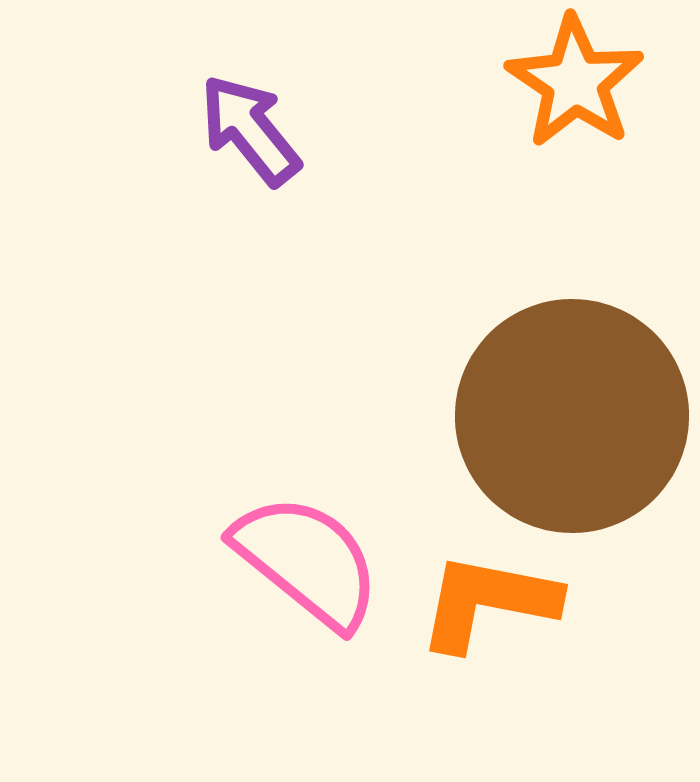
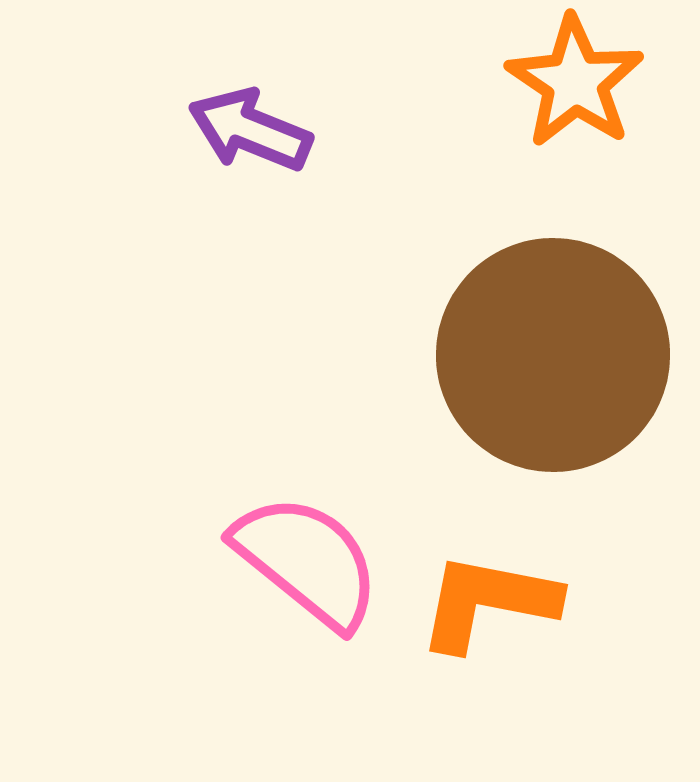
purple arrow: rotated 29 degrees counterclockwise
brown circle: moved 19 px left, 61 px up
